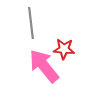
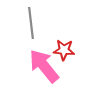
red star: moved 1 px down
